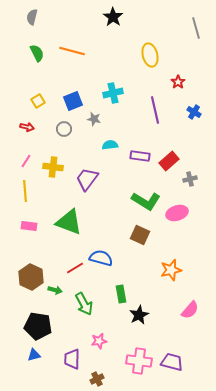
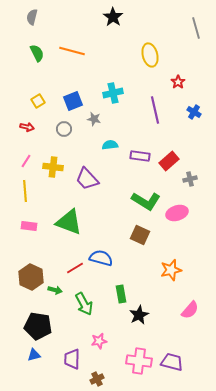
purple trapezoid at (87, 179): rotated 80 degrees counterclockwise
